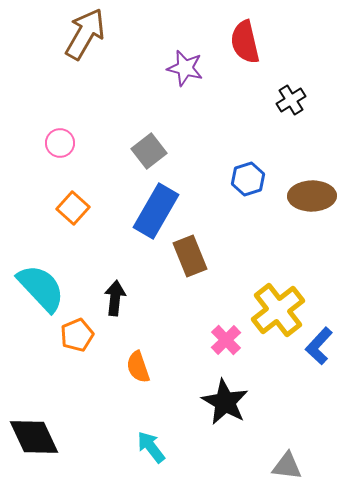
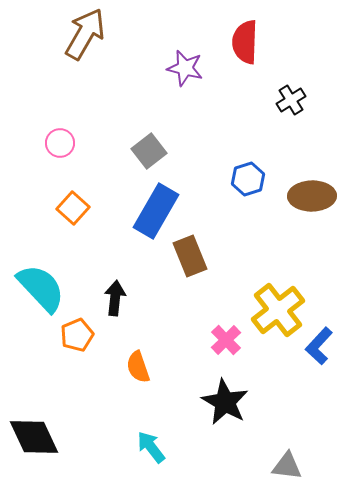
red semicircle: rotated 15 degrees clockwise
